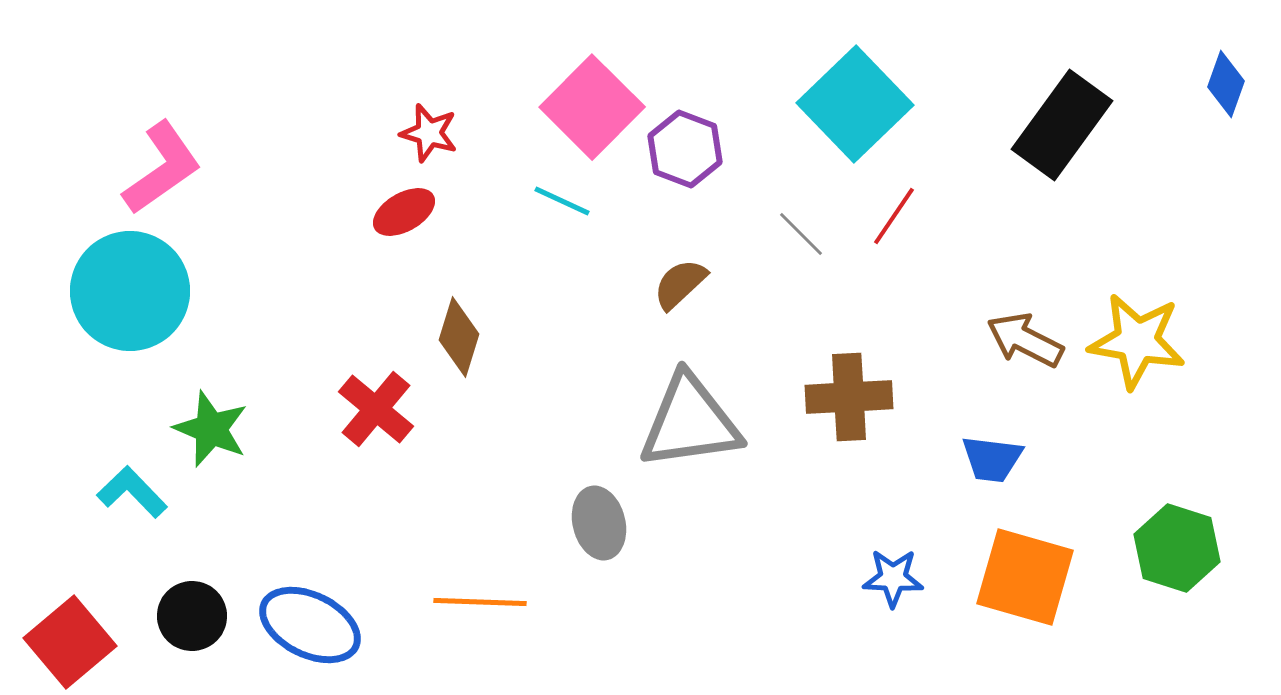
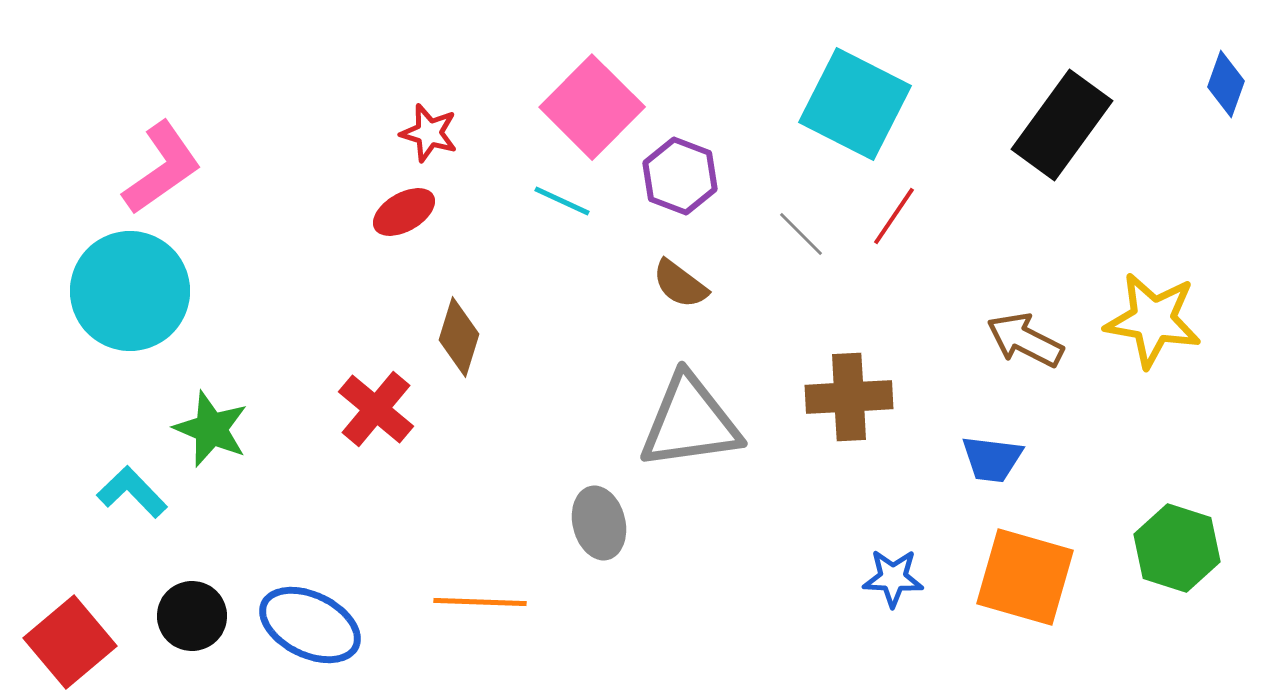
cyan square: rotated 19 degrees counterclockwise
purple hexagon: moved 5 px left, 27 px down
brown semicircle: rotated 100 degrees counterclockwise
yellow star: moved 16 px right, 21 px up
